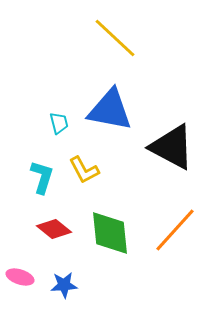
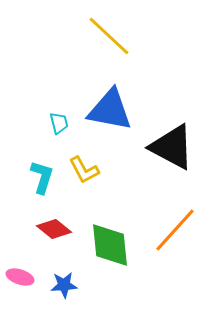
yellow line: moved 6 px left, 2 px up
green diamond: moved 12 px down
